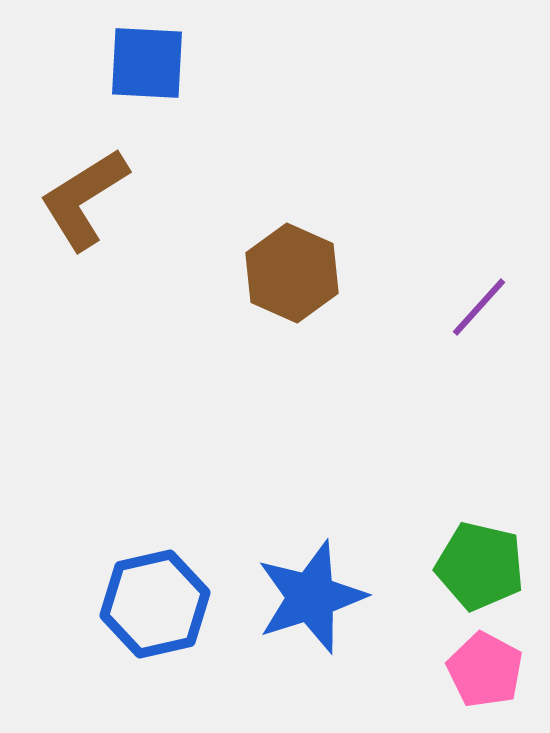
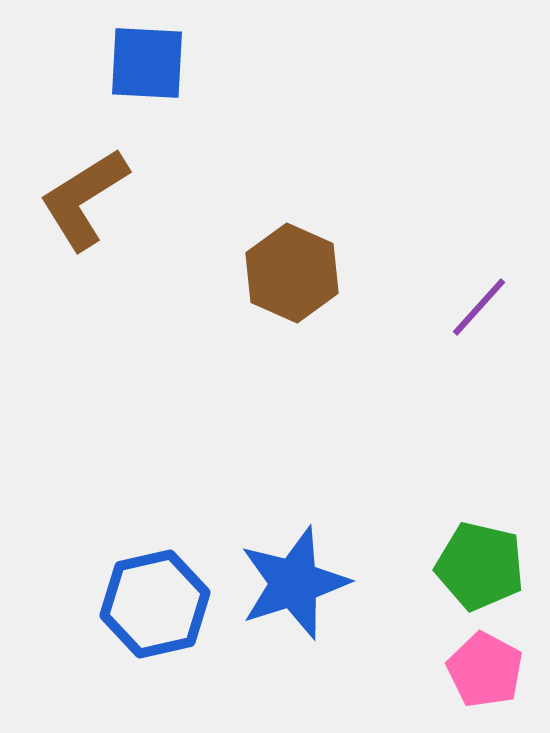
blue star: moved 17 px left, 14 px up
